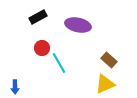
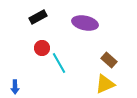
purple ellipse: moved 7 px right, 2 px up
